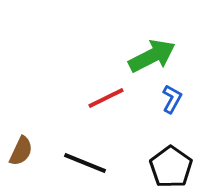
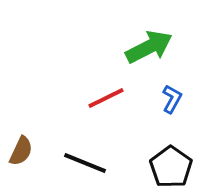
green arrow: moved 3 px left, 9 px up
